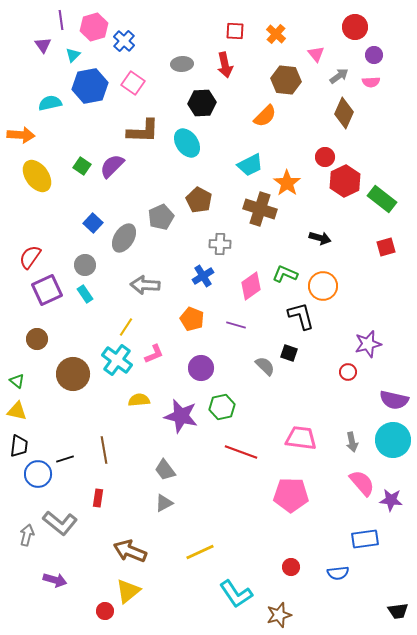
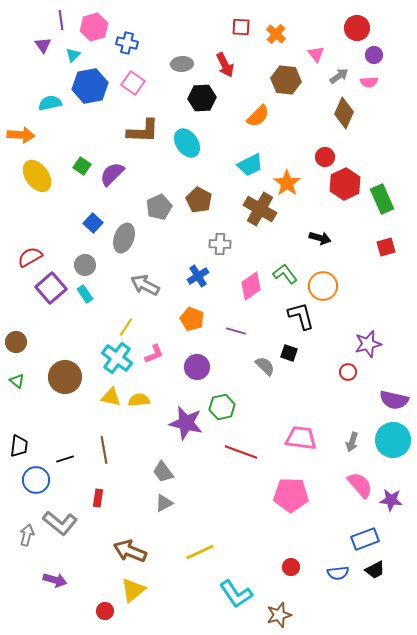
red circle at (355, 27): moved 2 px right, 1 px down
red square at (235, 31): moved 6 px right, 4 px up
blue cross at (124, 41): moved 3 px right, 2 px down; rotated 30 degrees counterclockwise
red arrow at (225, 65): rotated 15 degrees counterclockwise
pink semicircle at (371, 82): moved 2 px left
black hexagon at (202, 103): moved 5 px up
orange semicircle at (265, 116): moved 7 px left
purple semicircle at (112, 166): moved 8 px down
red hexagon at (345, 181): moved 3 px down
green rectangle at (382, 199): rotated 28 degrees clockwise
brown cross at (260, 209): rotated 12 degrees clockwise
gray pentagon at (161, 217): moved 2 px left, 10 px up
gray ellipse at (124, 238): rotated 12 degrees counterclockwise
red semicircle at (30, 257): rotated 25 degrees clockwise
green L-shape at (285, 274): rotated 30 degrees clockwise
blue cross at (203, 276): moved 5 px left
gray arrow at (145, 285): rotated 24 degrees clockwise
purple square at (47, 290): moved 4 px right, 2 px up; rotated 16 degrees counterclockwise
purple line at (236, 325): moved 6 px down
brown circle at (37, 339): moved 21 px left, 3 px down
cyan cross at (117, 360): moved 2 px up
purple circle at (201, 368): moved 4 px left, 1 px up
brown circle at (73, 374): moved 8 px left, 3 px down
yellow triangle at (17, 411): moved 94 px right, 14 px up
purple star at (181, 416): moved 5 px right, 7 px down
gray arrow at (352, 442): rotated 30 degrees clockwise
gray trapezoid at (165, 470): moved 2 px left, 2 px down
blue circle at (38, 474): moved 2 px left, 6 px down
pink semicircle at (362, 483): moved 2 px left, 2 px down
blue rectangle at (365, 539): rotated 12 degrees counterclockwise
yellow triangle at (128, 591): moved 5 px right, 1 px up
black trapezoid at (398, 611): moved 23 px left, 41 px up; rotated 20 degrees counterclockwise
